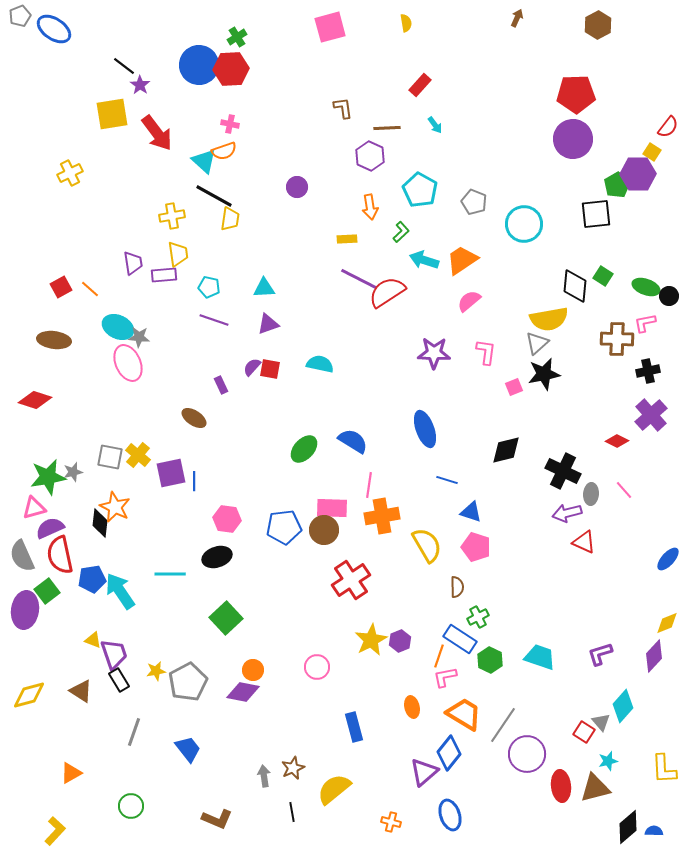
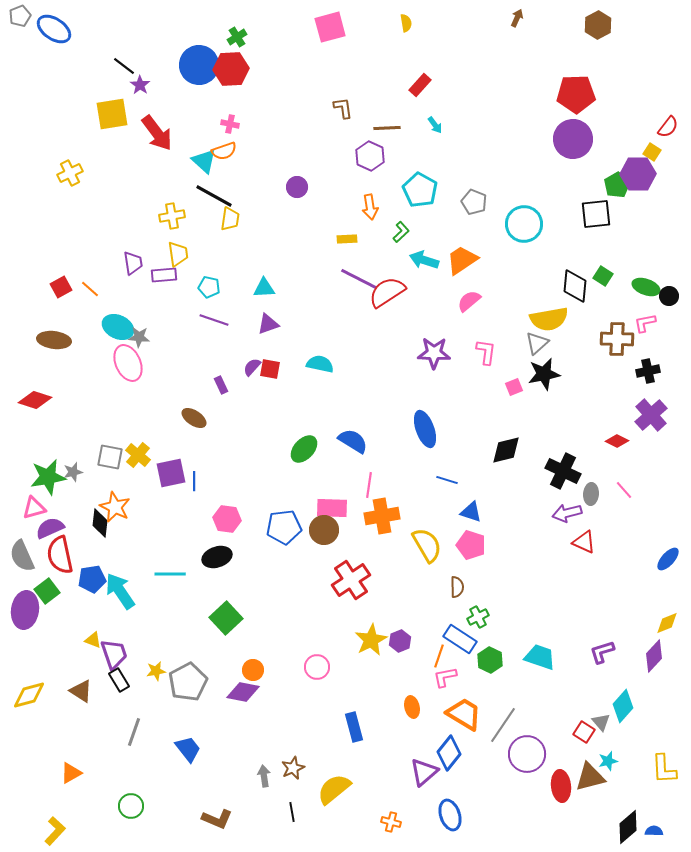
pink pentagon at (476, 547): moved 5 px left, 2 px up
purple L-shape at (600, 654): moved 2 px right, 2 px up
brown triangle at (595, 788): moved 5 px left, 11 px up
